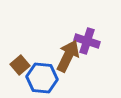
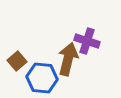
brown arrow: moved 3 px down; rotated 12 degrees counterclockwise
brown square: moved 3 px left, 4 px up
